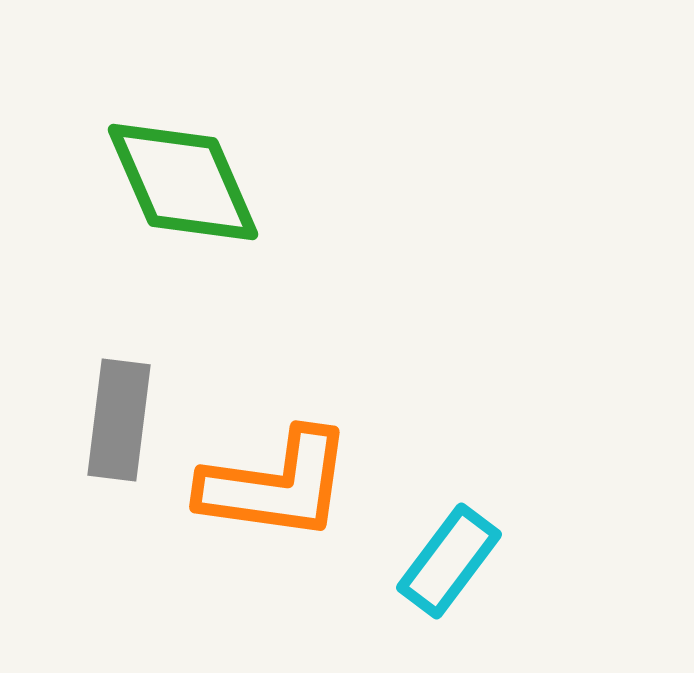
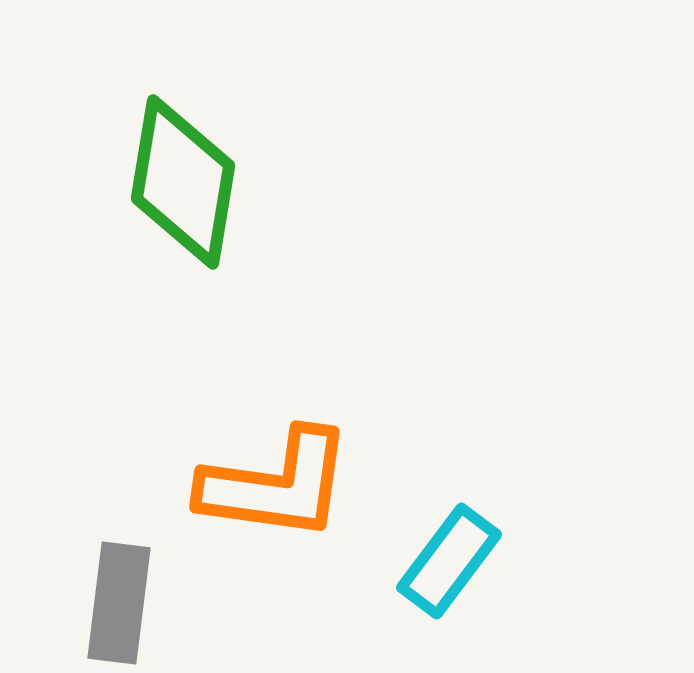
green diamond: rotated 33 degrees clockwise
gray rectangle: moved 183 px down
